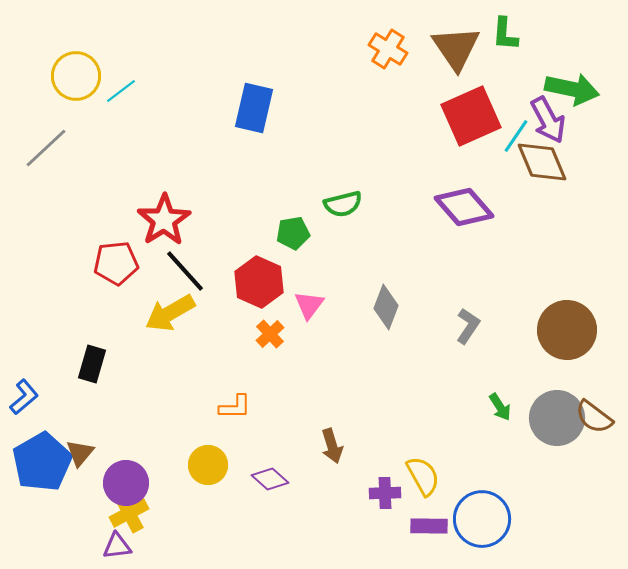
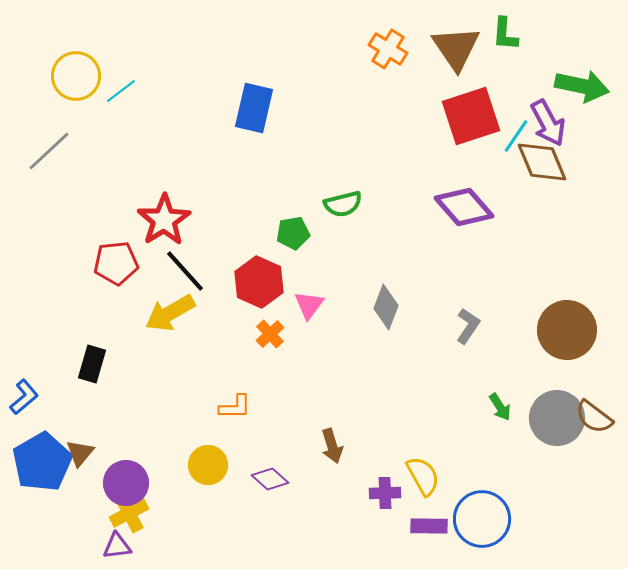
green arrow at (572, 89): moved 10 px right, 3 px up
red square at (471, 116): rotated 6 degrees clockwise
purple arrow at (548, 120): moved 3 px down
gray line at (46, 148): moved 3 px right, 3 px down
